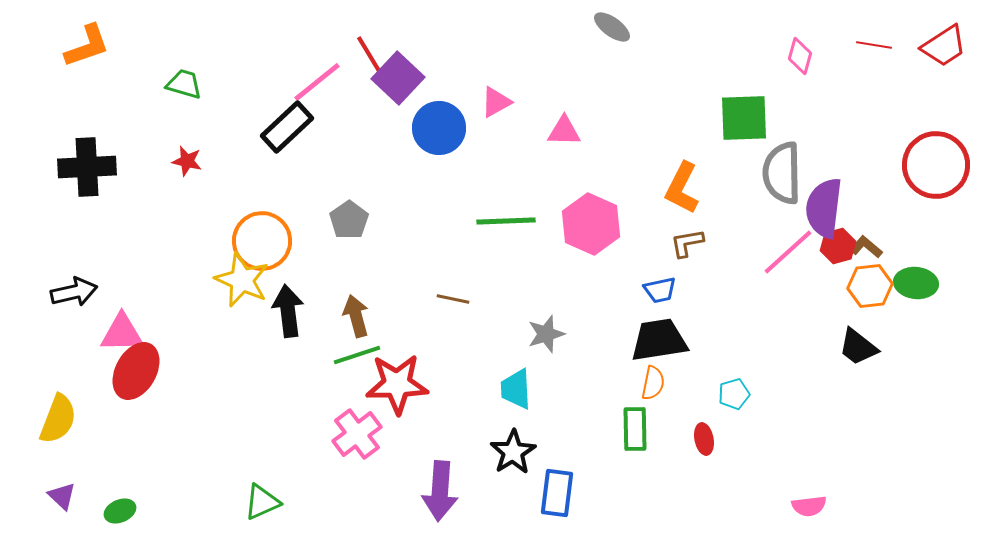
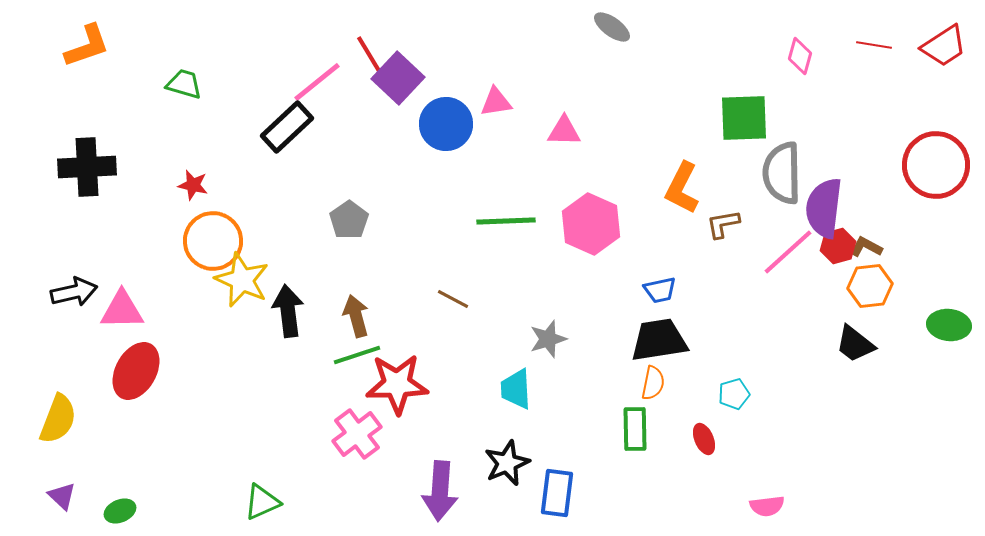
pink triangle at (496, 102): rotated 20 degrees clockwise
blue circle at (439, 128): moved 7 px right, 4 px up
red star at (187, 161): moved 6 px right, 24 px down
orange circle at (262, 241): moved 49 px left
brown L-shape at (687, 243): moved 36 px right, 19 px up
brown L-shape at (866, 247): rotated 12 degrees counterclockwise
green ellipse at (916, 283): moved 33 px right, 42 px down
brown line at (453, 299): rotated 16 degrees clockwise
pink triangle at (122, 333): moved 23 px up
gray star at (546, 334): moved 2 px right, 5 px down
black trapezoid at (858, 347): moved 3 px left, 3 px up
red ellipse at (704, 439): rotated 12 degrees counterclockwise
black star at (513, 452): moved 6 px left, 11 px down; rotated 9 degrees clockwise
pink semicircle at (809, 506): moved 42 px left
